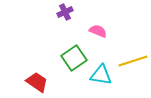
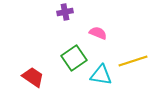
purple cross: rotated 14 degrees clockwise
pink semicircle: moved 2 px down
red trapezoid: moved 4 px left, 5 px up
